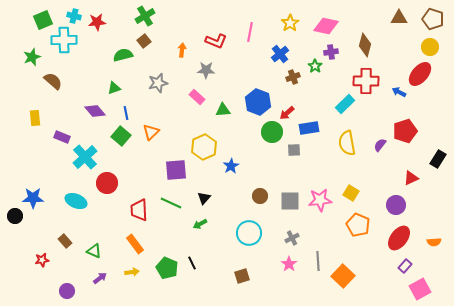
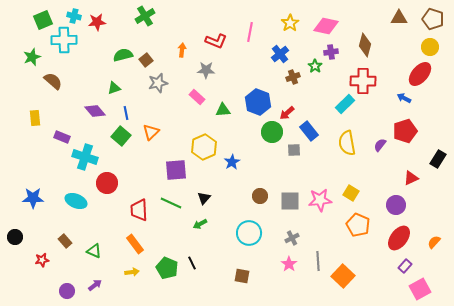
brown square at (144, 41): moved 2 px right, 19 px down
red cross at (366, 81): moved 3 px left
blue arrow at (399, 92): moved 5 px right, 6 px down
blue rectangle at (309, 128): moved 3 px down; rotated 60 degrees clockwise
cyan cross at (85, 157): rotated 30 degrees counterclockwise
blue star at (231, 166): moved 1 px right, 4 px up
black circle at (15, 216): moved 21 px down
orange semicircle at (434, 242): rotated 136 degrees clockwise
brown square at (242, 276): rotated 28 degrees clockwise
purple arrow at (100, 278): moved 5 px left, 7 px down
